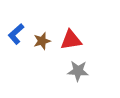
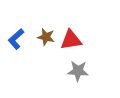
blue L-shape: moved 5 px down
brown star: moved 4 px right, 4 px up; rotated 30 degrees clockwise
